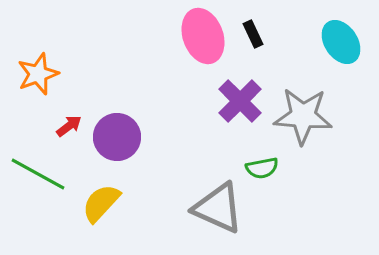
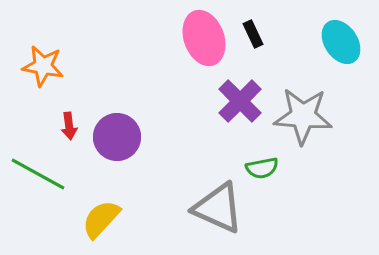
pink ellipse: moved 1 px right, 2 px down
orange star: moved 5 px right, 8 px up; rotated 30 degrees clockwise
red arrow: rotated 120 degrees clockwise
yellow semicircle: moved 16 px down
